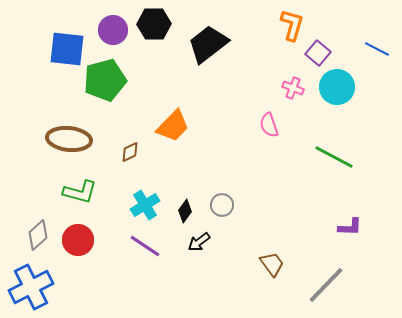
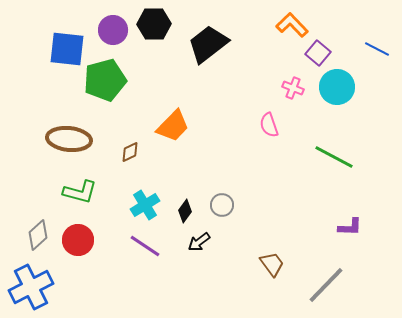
orange L-shape: rotated 60 degrees counterclockwise
